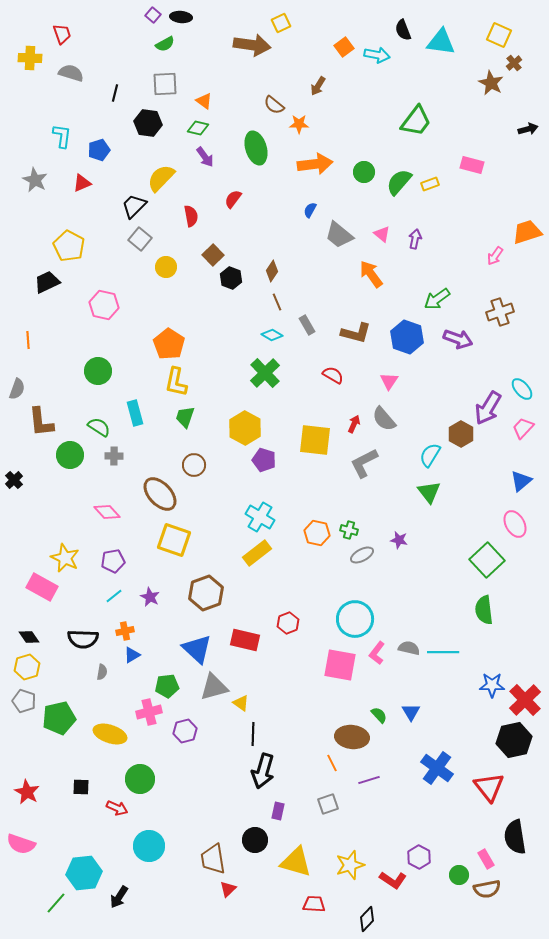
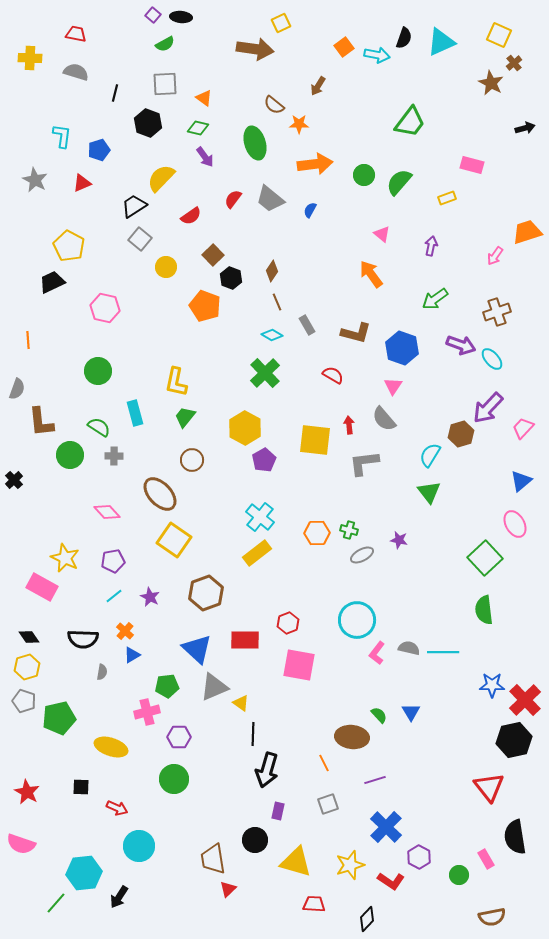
black semicircle at (403, 30): moved 1 px right, 8 px down; rotated 140 degrees counterclockwise
red trapezoid at (62, 34): moved 14 px right; rotated 60 degrees counterclockwise
cyan triangle at (441, 42): rotated 32 degrees counterclockwise
brown arrow at (252, 45): moved 3 px right, 4 px down
gray semicircle at (71, 73): moved 5 px right, 1 px up
orange triangle at (204, 101): moved 3 px up
green trapezoid at (416, 121): moved 6 px left, 1 px down
black hexagon at (148, 123): rotated 12 degrees clockwise
black arrow at (528, 129): moved 3 px left, 1 px up
green ellipse at (256, 148): moved 1 px left, 5 px up
green circle at (364, 172): moved 3 px down
yellow rectangle at (430, 184): moved 17 px right, 14 px down
black trapezoid at (134, 206): rotated 12 degrees clockwise
red semicircle at (191, 216): rotated 65 degrees clockwise
gray trapezoid at (339, 235): moved 69 px left, 36 px up
purple arrow at (415, 239): moved 16 px right, 7 px down
black trapezoid at (47, 282): moved 5 px right
green arrow at (437, 299): moved 2 px left
pink hexagon at (104, 305): moved 1 px right, 3 px down
brown cross at (500, 312): moved 3 px left
blue hexagon at (407, 337): moved 5 px left, 11 px down
purple arrow at (458, 339): moved 3 px right, 6 px down
orange pentagon at (169, 344): moved 36 px right, 38 px up; rotated 12 degrees counterclockwise
pink triangle at (389, 381): moved 4 px right, 5 px down
cyan ellipse at (522, 389): moved 30 px left, 30 px up
purple arrow at (488, 408): rotated 12 degrees clockwise
green trapezoid at (185, 417): rotated 20 degrees clockwise
red arrow at (354, 424): moved 5 px left, 1 px down; rotated 30 degrees counterclockwise
brown hexagon at (461, 434): rotated 15 degrees clockwise
purple pentagon at (264, 460): rotated 25 degrees clockwise
gray L-shape at (364, 463): rotated 20 degrees clockwise
brown circle at (194, 465): moved 2 px left, 5 px up
cyan cross at (260, 517): rotated 8 degrees clockwise
orange hexagon at (317, 533): rotated 15 degrees counterclockwise
yellow square at (174, 540): rotated 16 degrees clockwise
green square at (487, 560): moved 2 px left, 2 px up
cyan circle at (355, 619): moved 2 px right, 1 px down
orange cross at (125, 631): rotated 36 degrees counterclockwise
red rectangle at (245, 640): rotated 12 degrees counterclockwise
pink square at (340, 665): moved 41 px left
gray triangle at (214, 687): rotated 8 degrees counterclockwise
pink cross at (149, 712): moved 2 px left
purple hexagon at (185, 731): moved 6 px left, 6 px down; rotated 15 degrees clockwise
yellow ellipse at (110, 734): moved 1 px right, 13 px down
orange line at (332, 763): moved 8 px left
blue cross at (437, 768): moved 51 px left, 59 px down; rotated 8 degrees clockwise
black arrow at (263, 771): moved 4 px right, 1 px up
green circle at (140, 779): moved 34 px right
purple line at (369, 780): moved 6 px right
cyan circle at (149, 846): moved 10 px left
red L-shape at (393, 880): moved 2 px left, 1 px down
brown semicircle at (487, 889): moved 5 px right, 28 px down
